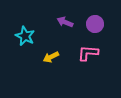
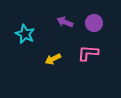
purple circle: moved 1 px left, 1 px up
cyan star: moved 2 px up
yellow arrow: moved 2 px right, 2 px down
